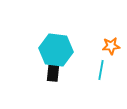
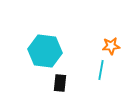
cyan hexagon: moved 11 px left, 1 px down
black rectangle: moved 7 px right, 10 px down
